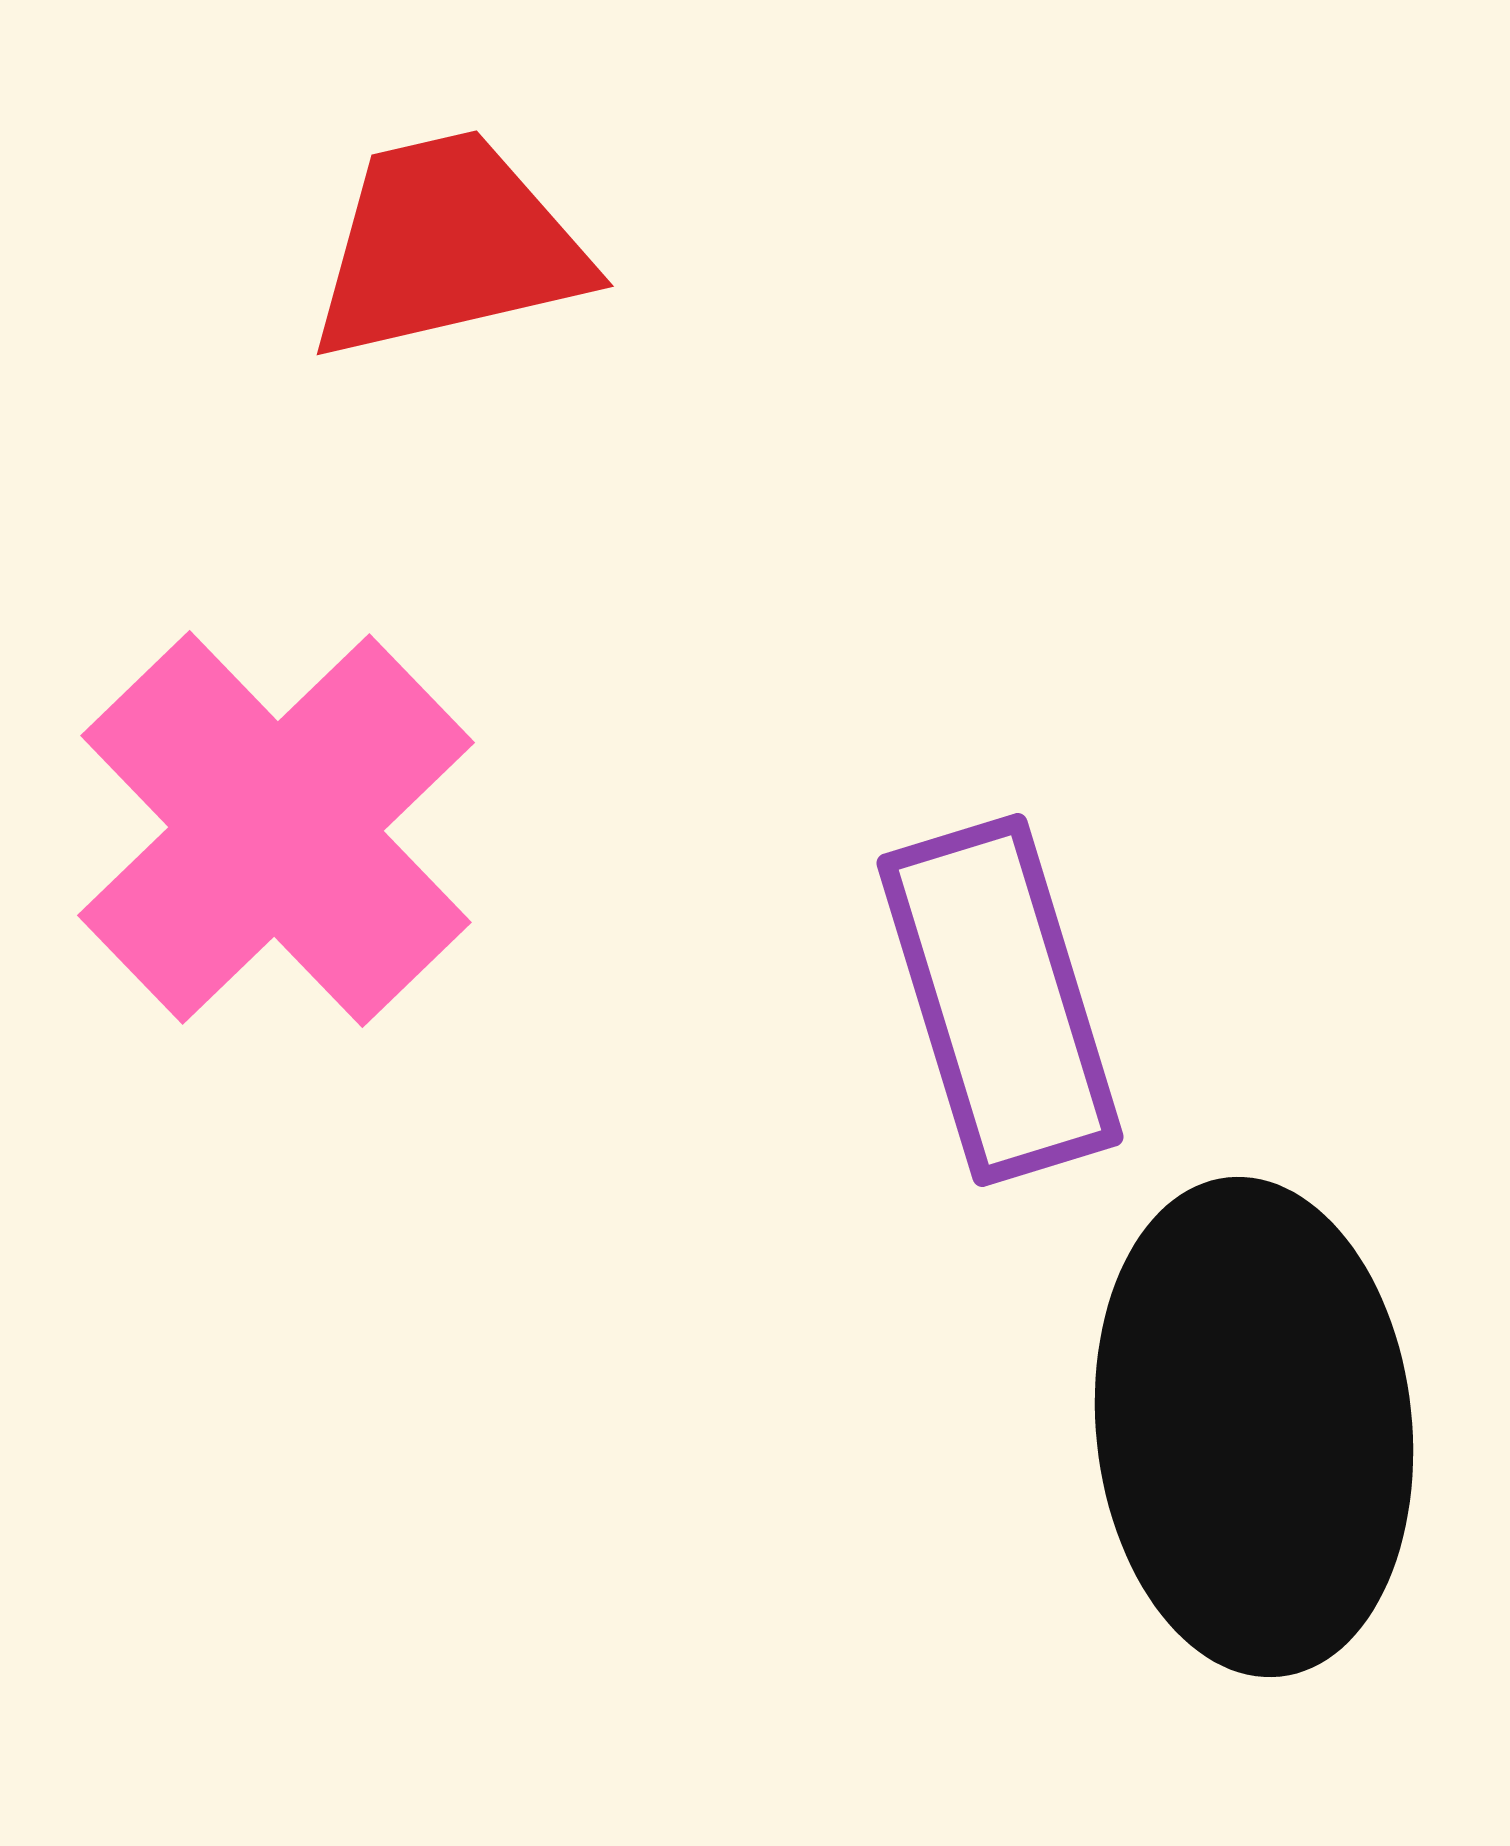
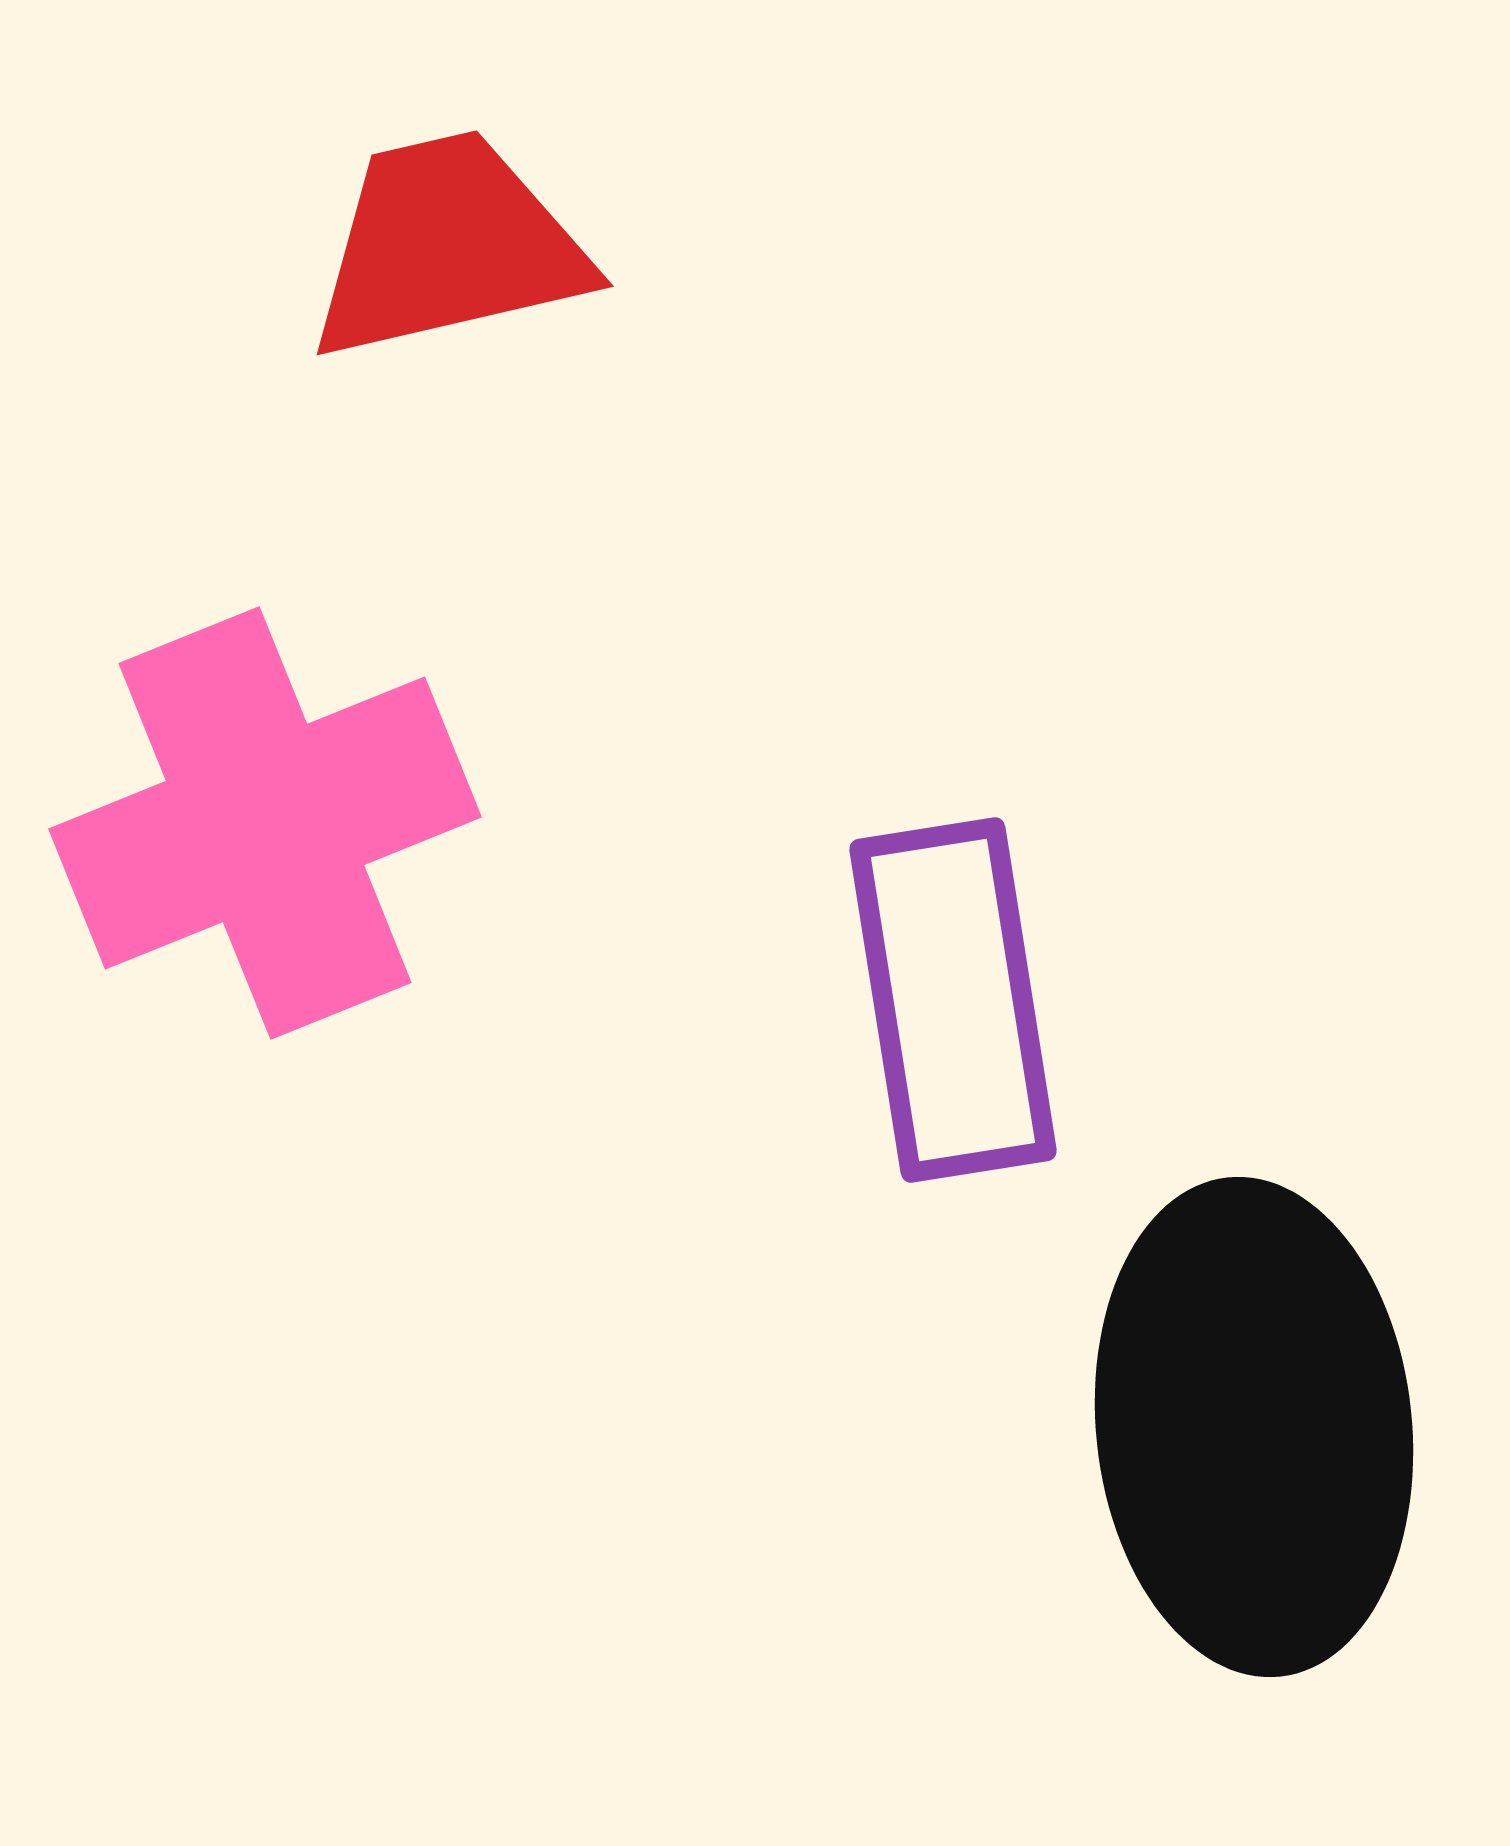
pink cross: moved 11 px left, 6 px up; rotated 22 degrees clockwise
purple rectangle: moved 47 px left; rotated 8 degrees clockwise
